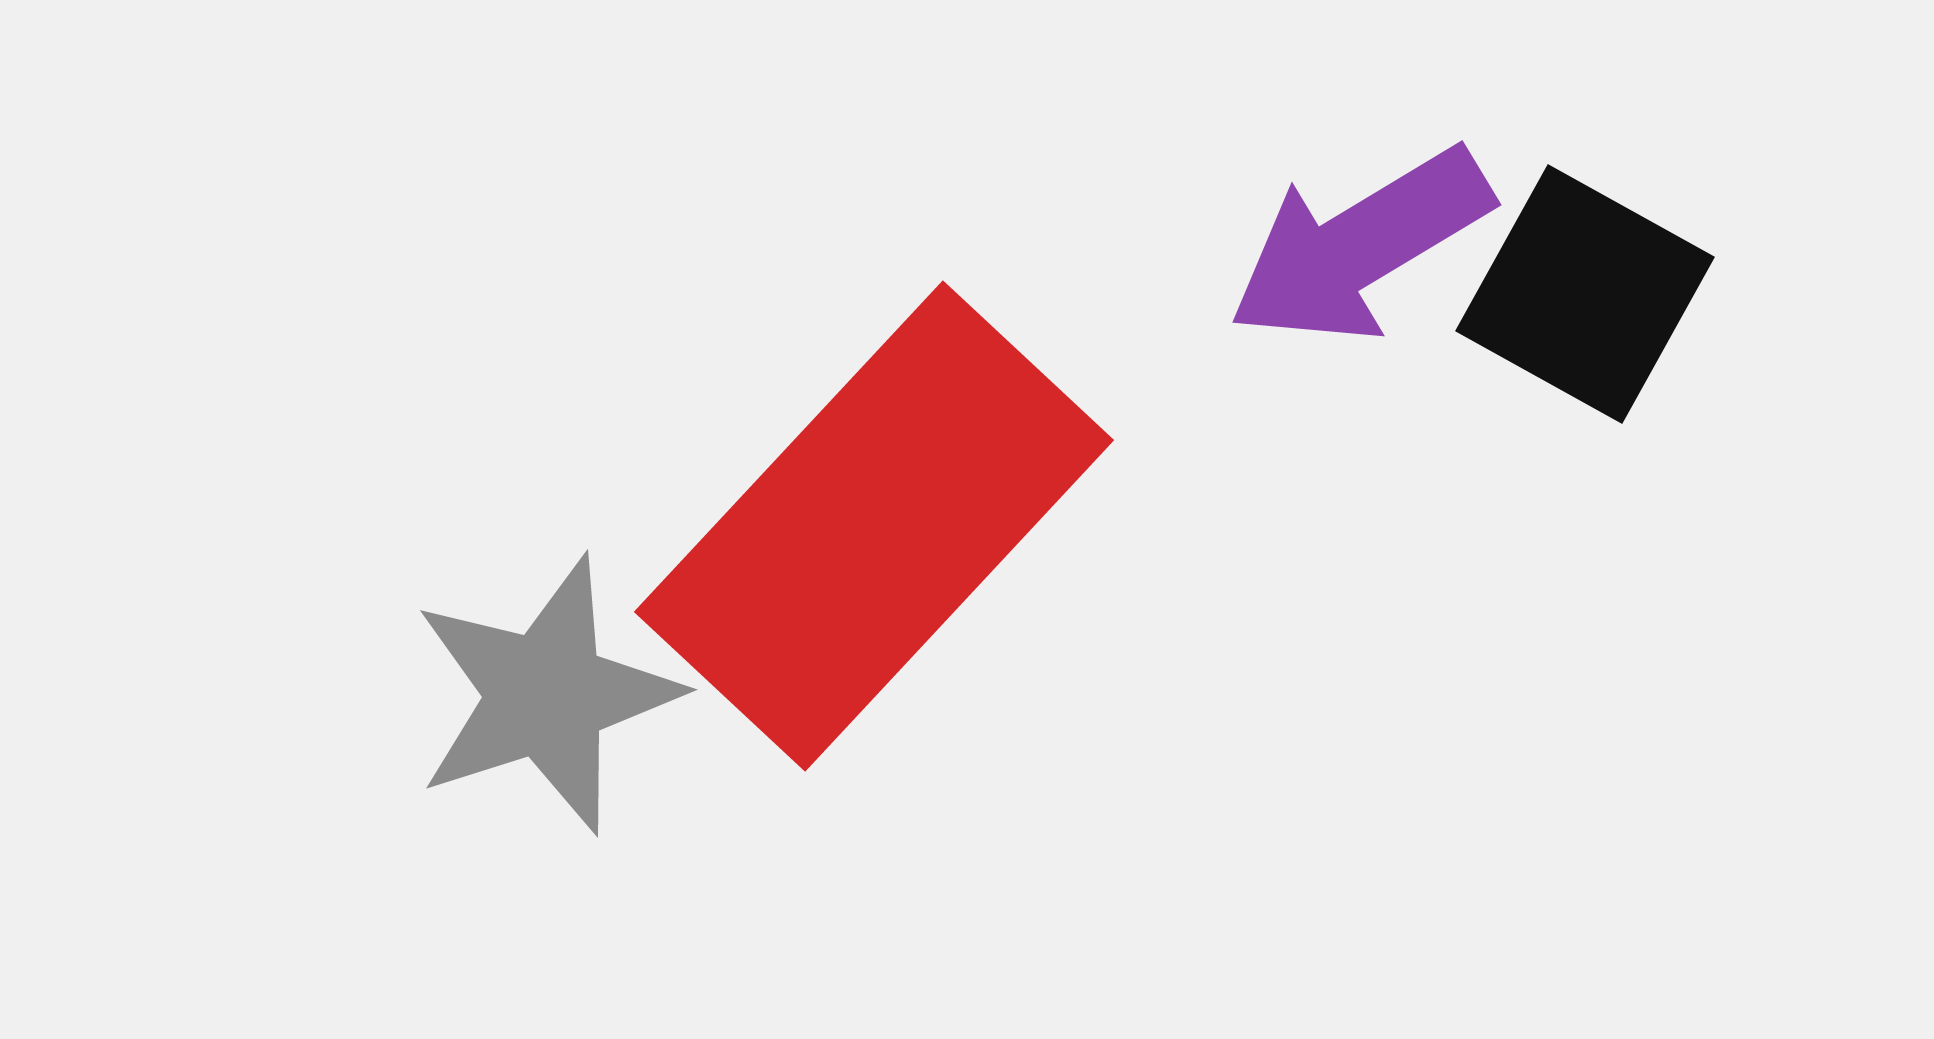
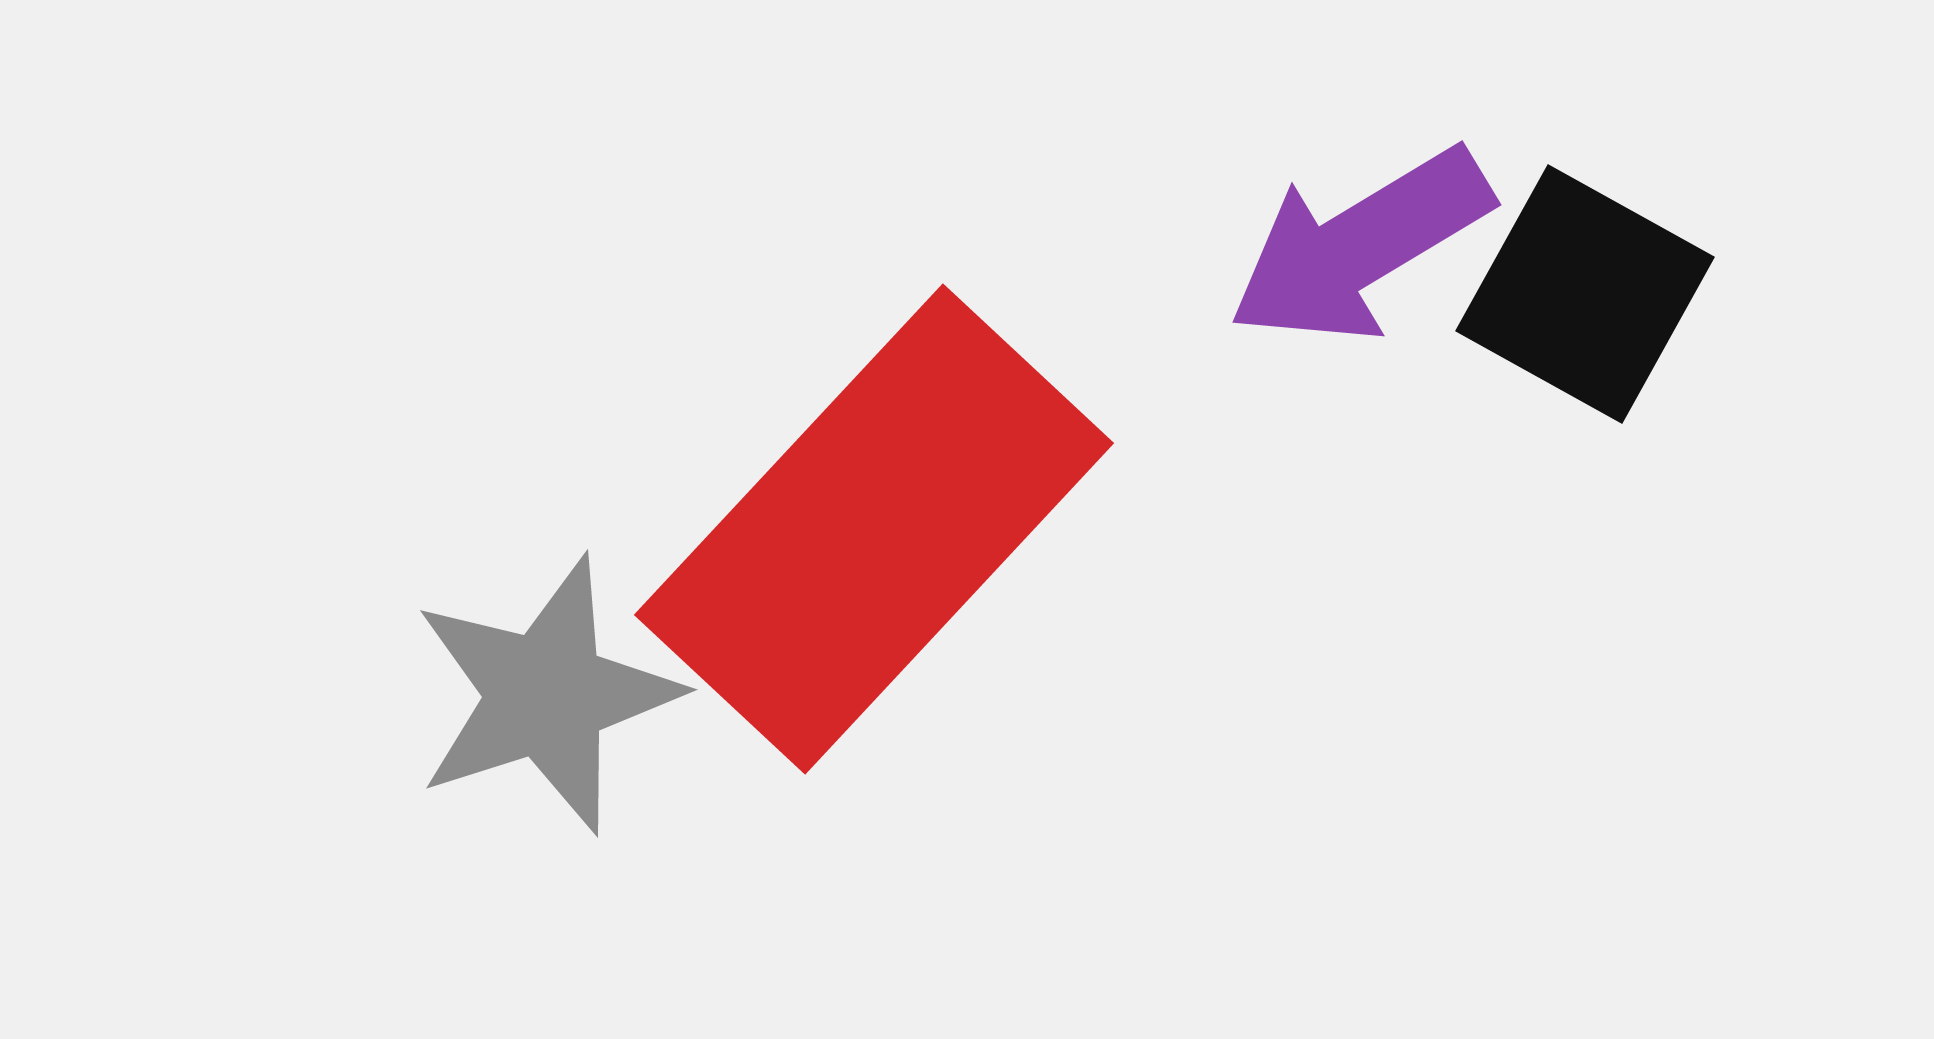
red rectangle: moved 3 px down
